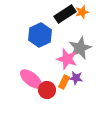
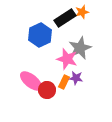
black rectangle: moved 4 px down
pink ellipse: moved 2 px down
